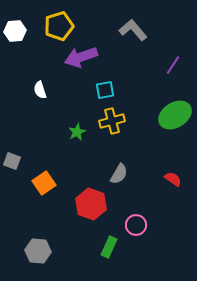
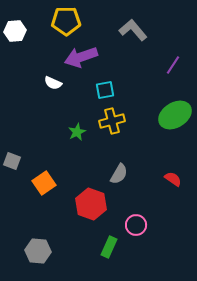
yellow pentagon: moved 7 px right, 5 px up; rotated 16 degrees clockwise
white semicircle: moved 13 px right, 7 px up; rotated 48 degrees counterclockwise
